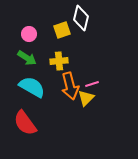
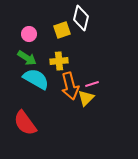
cyan semicircle: moved 4 px right, 8 px up
